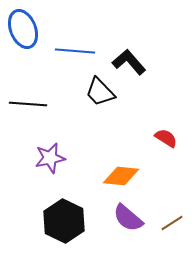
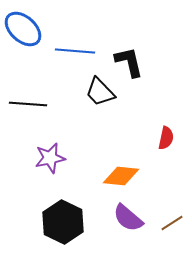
blue ellipse: rotated 27 degrees counterclockwise
black L-shape: rotated 28 degrees clockwise
red semicircle: rotated 70 degrees clockwise
black hexagon: moved 1 px left, 1 px down
